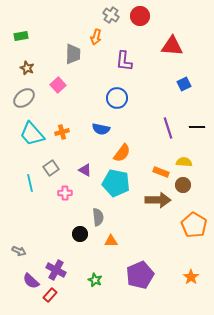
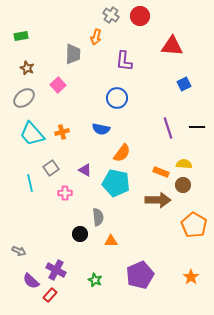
yellow semicircle: moved 2 px down
